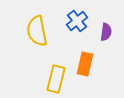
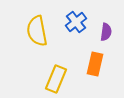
blue cross: moved 1 px left, 1 px down
orange rectangle: moved 10 px right
yellow rectangle: rotated 8 degrees clockwise
